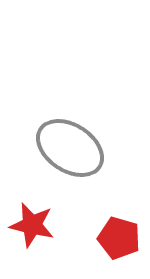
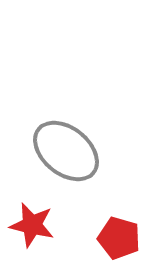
gray ellipse: moved 4 px left, 3 px down; rotated 6 degrees clockwise
